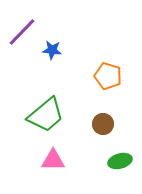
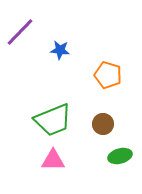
purple line: moved 2 px left
blue star: moved 8 px right
orange pentagon: moved 1 px up
green trapezoid: moved 7 px right, 5 px down; rotated 18 degrees clockwise
green ellipse: moved 5 px up
